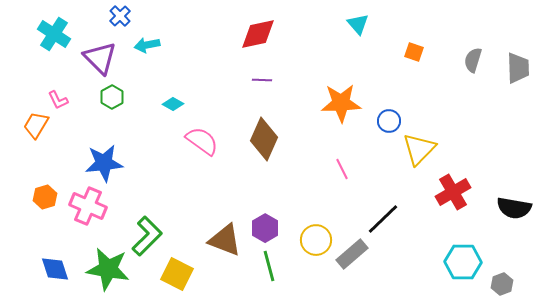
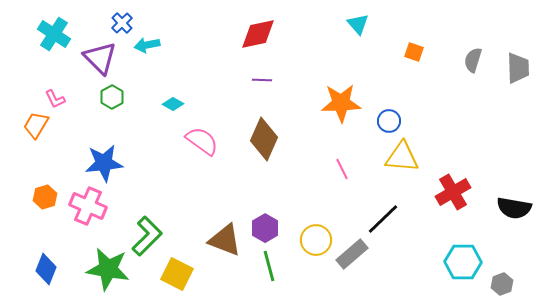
blue cross: moved 2 px right, 7 px down
pink L-shape: moved 3 px left, 1 px up
yellow triangle: moved 17 px left, 8 px down; rotated 51 degrees clockwise
blue diamond: moved 9 px left; rotated 40 degrees clockwise
